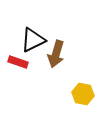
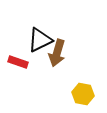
black triangle: moved 7 px right
brown arrow: moved 1 px right, 1 px up
